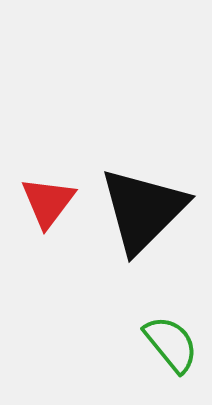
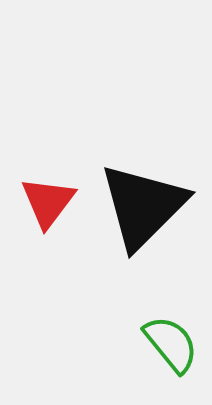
black triangle: moved 4 px up
